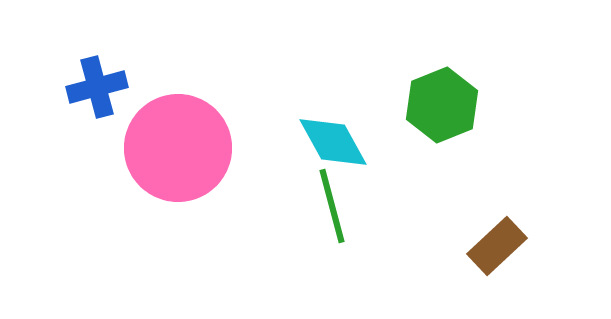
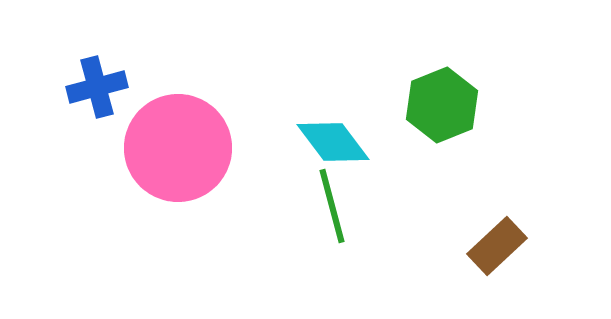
cyan diamond: rotated 8 degrees counterclockwise
